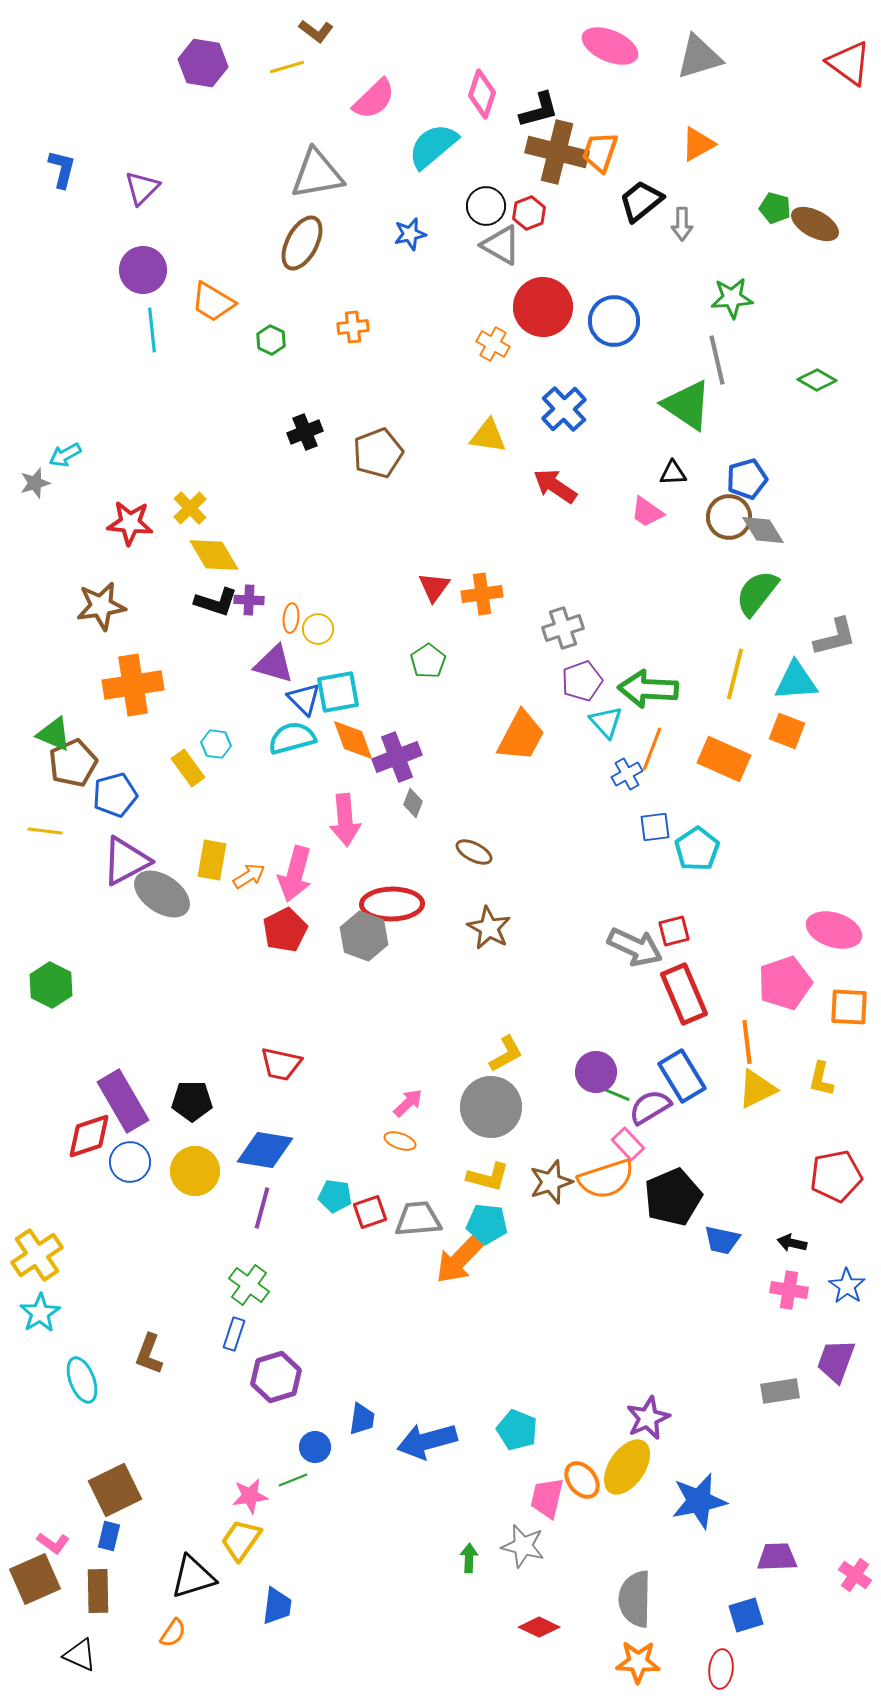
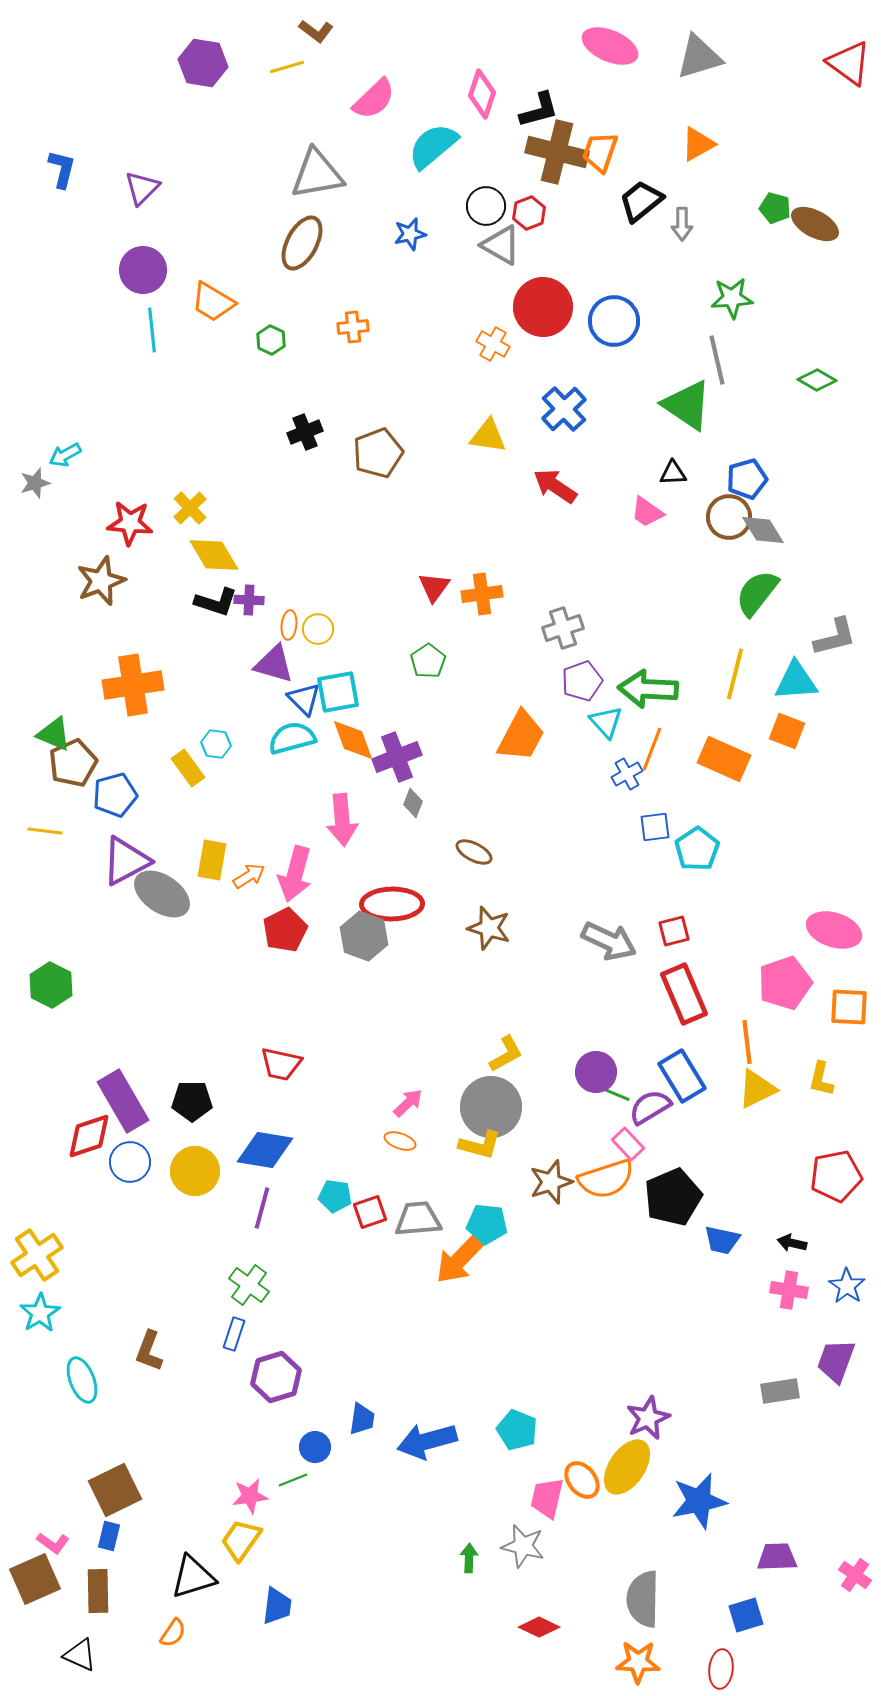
brown star at (101, 606): moved 25 px up; rotated 12 degrees counterclockwise
orange ellipse at (291, 618): moved 2 px left, 7 px down
pink arrow at (345, 820): moved 3 px left
brown star at (489, 928): rotated 12 degrees counterclockwise
gray arrow at (635, 947): moved 26 px left, 6 px up
yellow L-shape at (488, 1177): moved 8 px left, 32 px up
brown L-shape at (149, 1354): moved 3 px up
gray semicircle at (635, 1599): moved 8 px right
